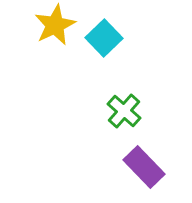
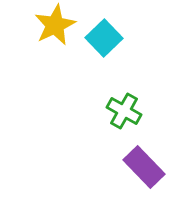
green cross: rotated 12 degrees counterclockwise
